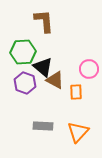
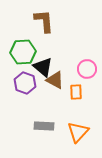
pink circle: moved 2 px left
gray rectangle: moved 1 px right
